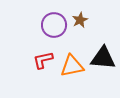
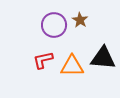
brown star: rotated 14 degrees counterclockwise
orange triangle: rotated 10 degrees clockwise
